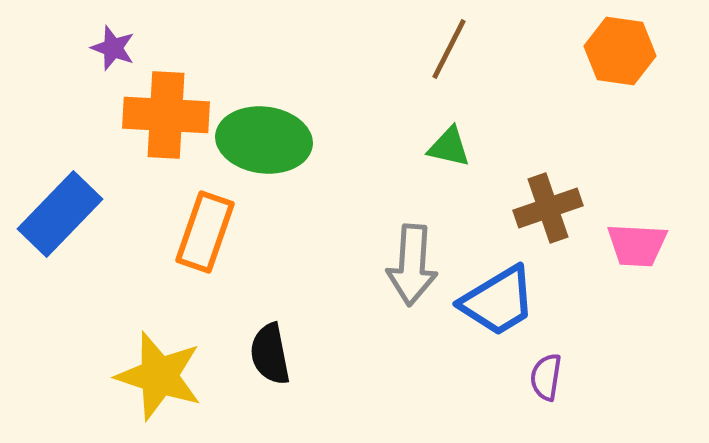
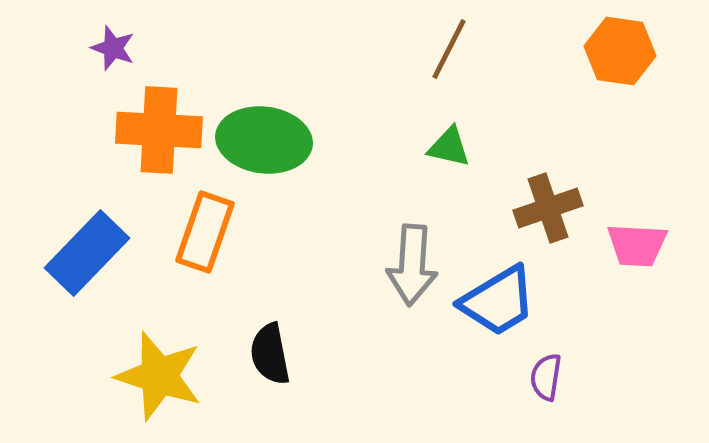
orange cross: moved 7 px left, 15 px down
blue rectangle: moved 27 px right, 39 px down
